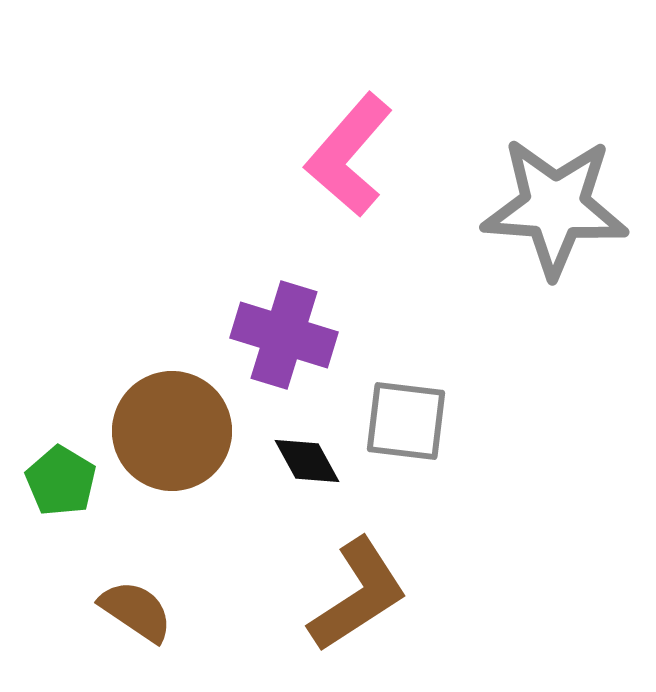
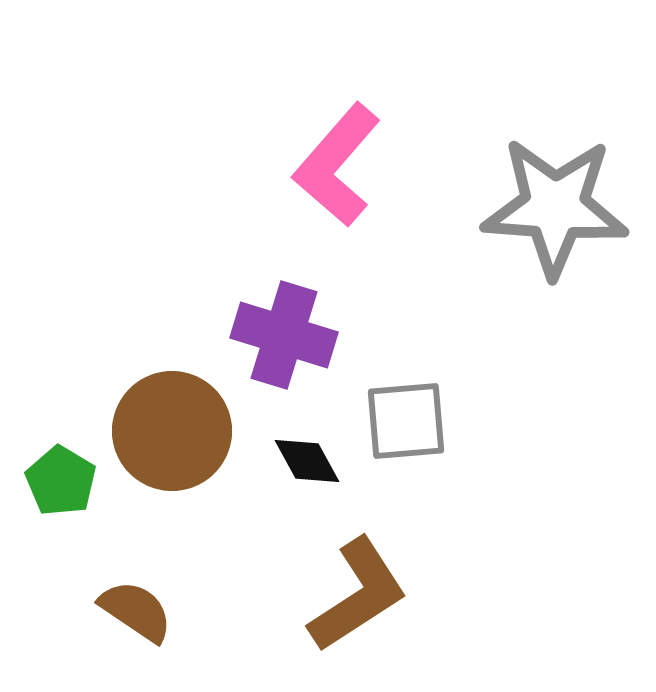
pink L-shape: moved 12 px left, 10 px down
gray square: rotated 12 degrees counterclockwise
